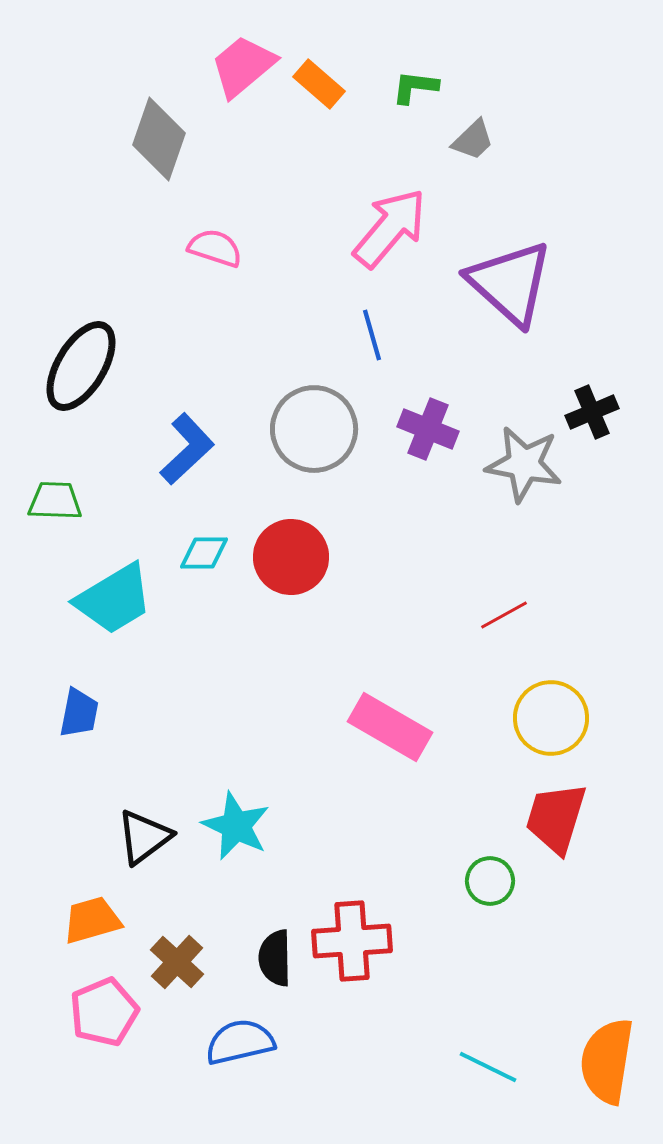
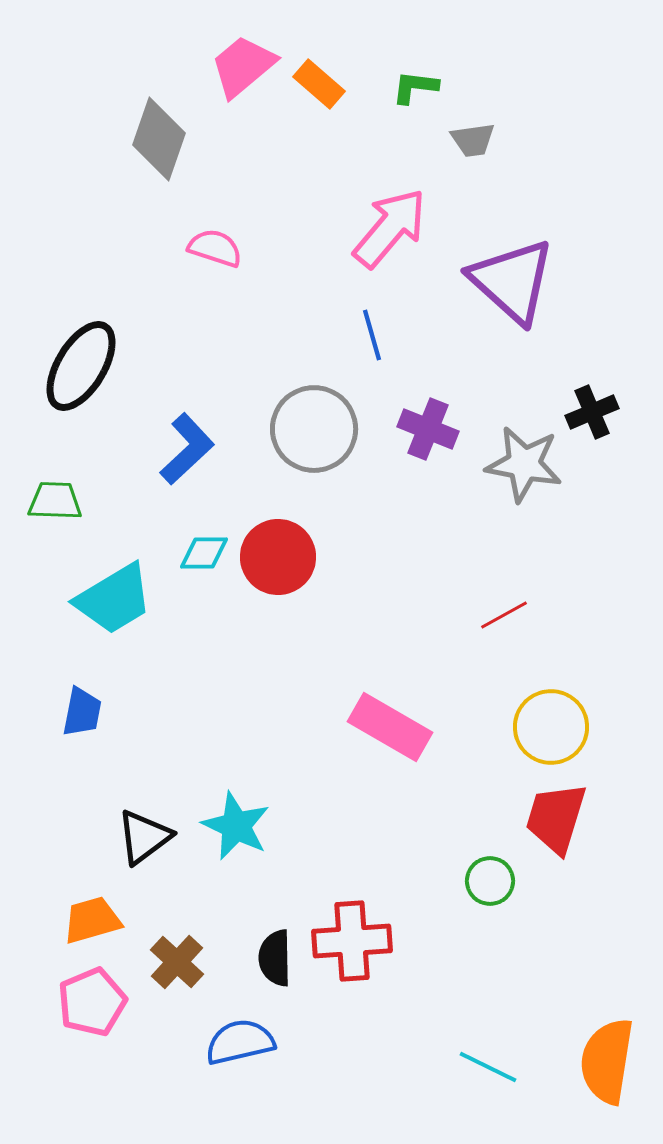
gray trapezoid: rotated 36 degrees clockwise
purple triangle: moved 2 px right, 2 px up
red circle: moved 13 px left
blue trapezoid: moved 3 px right, 1 px up
yellow circle: moved 9 px down
pink pentagon: moved 12 px left, 10 px up
